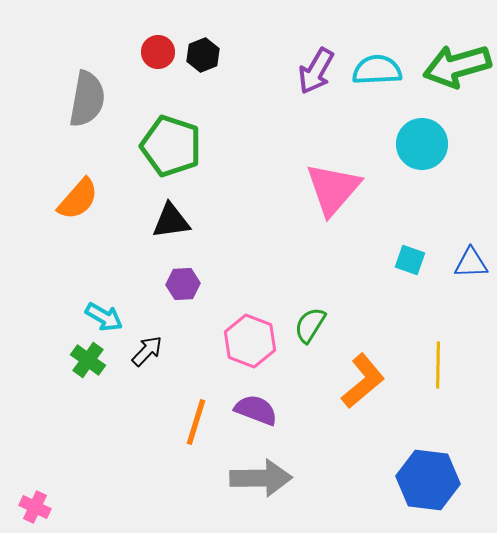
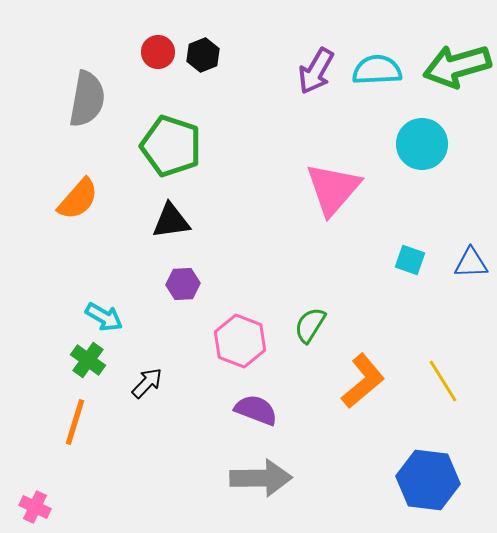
pink hexagon: moved 10 px left
black arrow: moved 32 px down
yellow line: moved 5 px right, 16 px down; rotated 33 degrees counterclockwise
orange line: moved 121 px left
